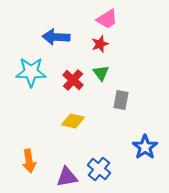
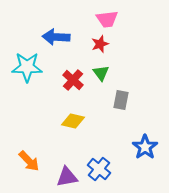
pink trapezoid: rotated 25 degrees clockwise
cyan star: moved 4 px left, 5 px up
orange arrow: rotated 35 degrees counterclockwise
